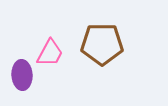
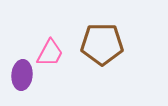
purple ellipse: rotated 8 degrees clockwise
